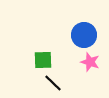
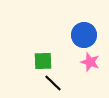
green square: moved 1 px down
